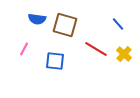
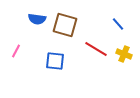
pink line: moved 8 px left, 2 px down
yellow cross: rotated 21 degrees counterclockwise
